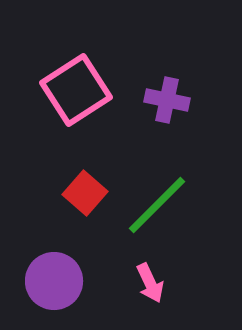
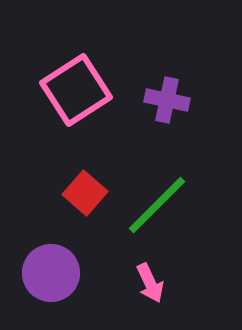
purple circle: moved 3 px left, 8 px up
